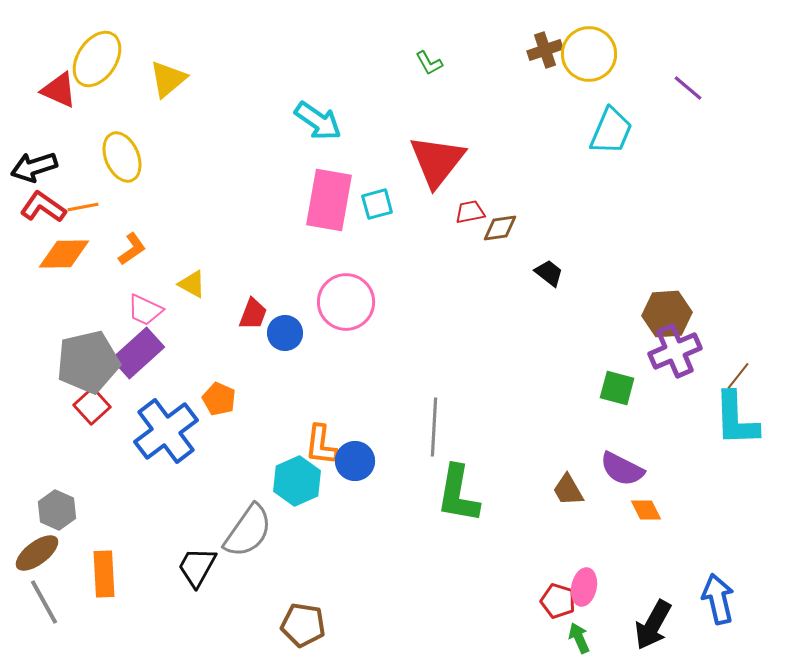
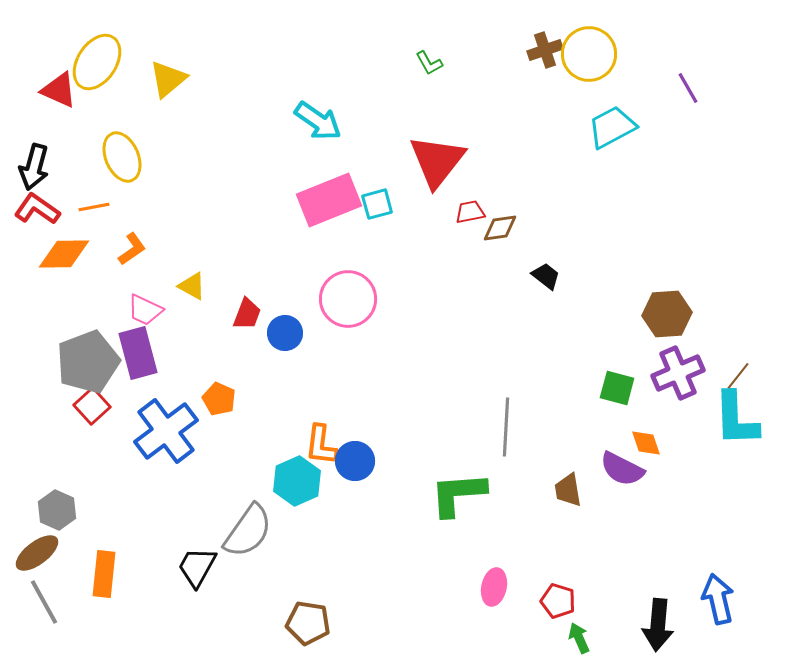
yellow ellipse at (97, 59): moved 3 px down
purple line at (688, 88): rotated 20 degrees clockwise
cyan trapezoid at (611, 131): moved 1 px right, 4 px up; rotated 141 degrees counterclockwise
black arrow at (34, 167): rotated 57 degrees counterclockwise
pink rectangle at (329, 200): rotated 58 degrees clockwise
red L-shape at (43, 207): moved 6 px left, 2 px down
orange line at (83, 207): moved 11 px right
black trapezoid at (549, 273): moved 3 px left, 3 px down
yellow triangle at (192, 284): moved 2 px down
pink circle at (346, 302): moved 2 px right, 3 px up
red trapezoid at (253, 314): moved 6 px left
purple cross at (675, 351): moved 3 px right, 22 px down
purple rectangle at (138, 353): rotated 63 degrees counterclockwise
gray pentagon at (88, 362): rotated 8 degrees counterclockwise
gray line at (434, 427): moved 72 px right
brown trapezoid at (568, 490): rotated 21 degrees clockwise
green L-shape at (458, 494): rotated 76 degrees clockwise
orange diamond at (646, 510): moved 67 px up; rotated 8 degrees clockwise
orange rectangle at (104, 574): rotated 9 degrees clockwise
pink ellipse at (584, 587): moved 90 px left
brown pentagon at (303, 625): moved 5 px right, 2 px up
black arrow at (653, 625): moved 5 px right; rotated 24 degrees counterclockwise
